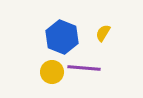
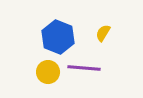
blue hexagon: moved 4 px left
yellow circle: moved 4 px left
